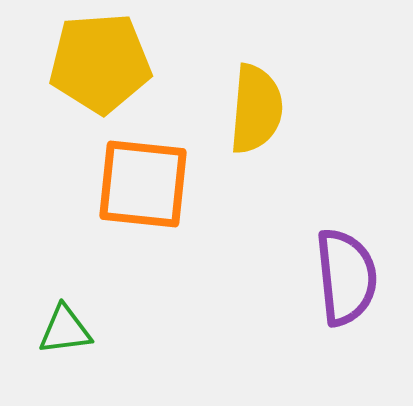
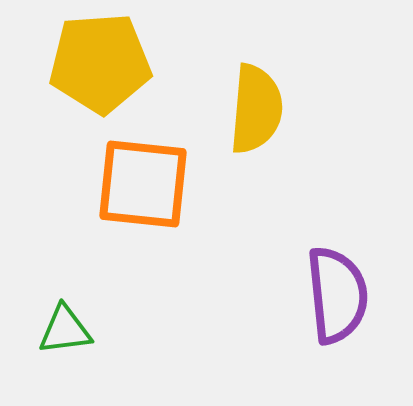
purple semicircle: moved 9 px left, 18 px down
